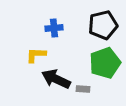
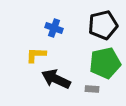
blue cross: rotated 24 degrees clockwise
green pentagon: rotated 8 degrees clockwise
gray rectangle: moved 9 px right
